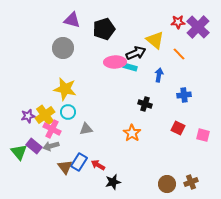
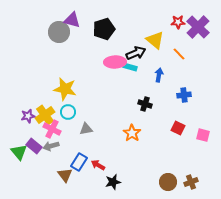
gray circle: moved 4 px left, 16 px up
brown triangle: moved 8 px down
brown circle: moved 1 px right, 2 px up
